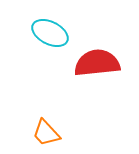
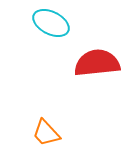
cyan ellipse: moved 1 px right, 10 px up
